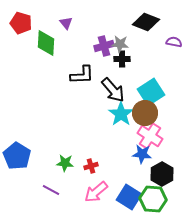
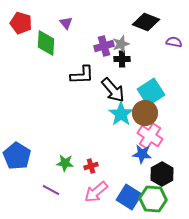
gray star: moved 1 px right; rotated 24 degrees counterclockwise
